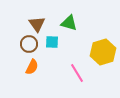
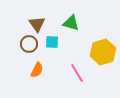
green triangle: moved 2 px right
orange semicircle: moved 5 px right, 3 px down
